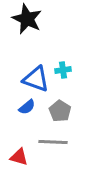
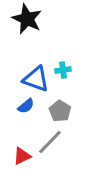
blue semicircle: moved 1 px left, 1 px up
gray line: moved 3 px left; rotated 48 degrees counterclockwise
red triangle: moved 3 px right, 1 px up; rotated 42 degrees counterclockwise
